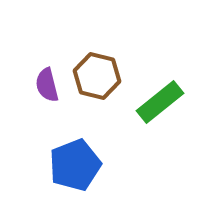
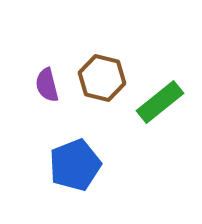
brown hexagon: moved 5 px right, 2 px down
